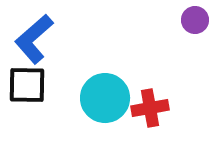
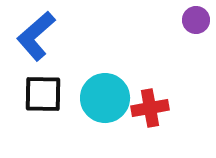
purple circle: moved 1 px right
blue L-shape: moved 2 px right, 3 px up
black square: moved 16 px right, 9 px down
